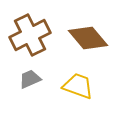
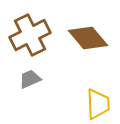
yellow trapezoid: moved 20 px right, 18 px down; rotated 68 degrees clockwise
